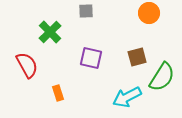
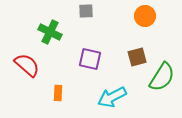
orange circle: moved 4 px left, 3 px down
green cross: rotated 20 degrees counterclockwise
purple square: moved 1 px left, 1 px down
red semicircle: rotated 20 degrees counterclockwise
orange rectangle: rotated 21 degrees clockwise
cyan arrow: moved 15 px left
